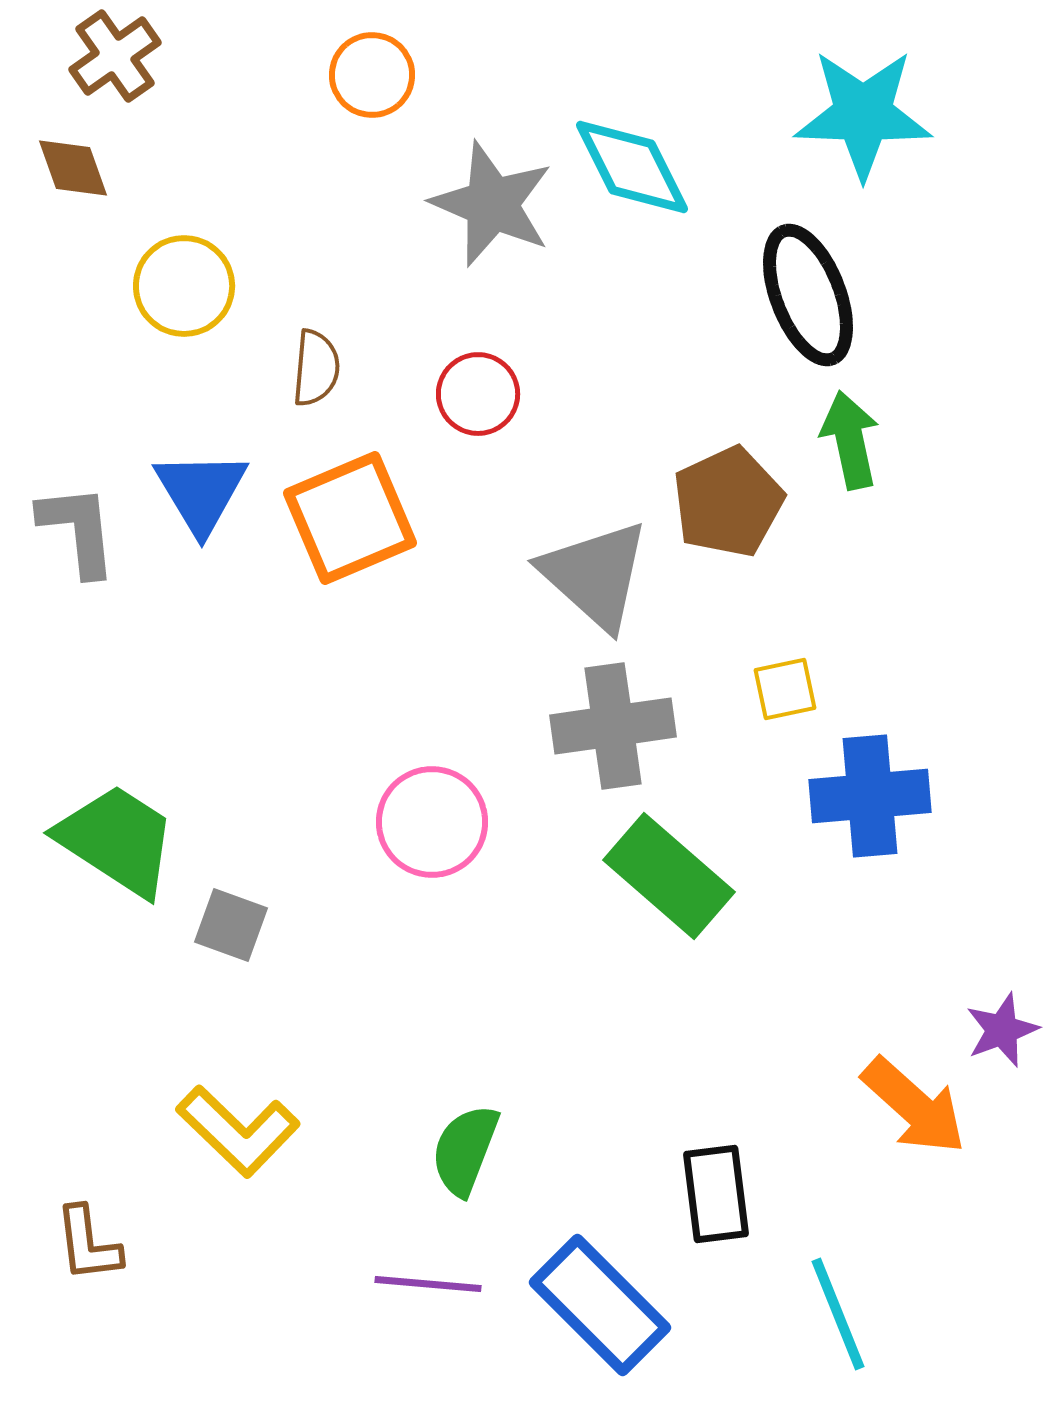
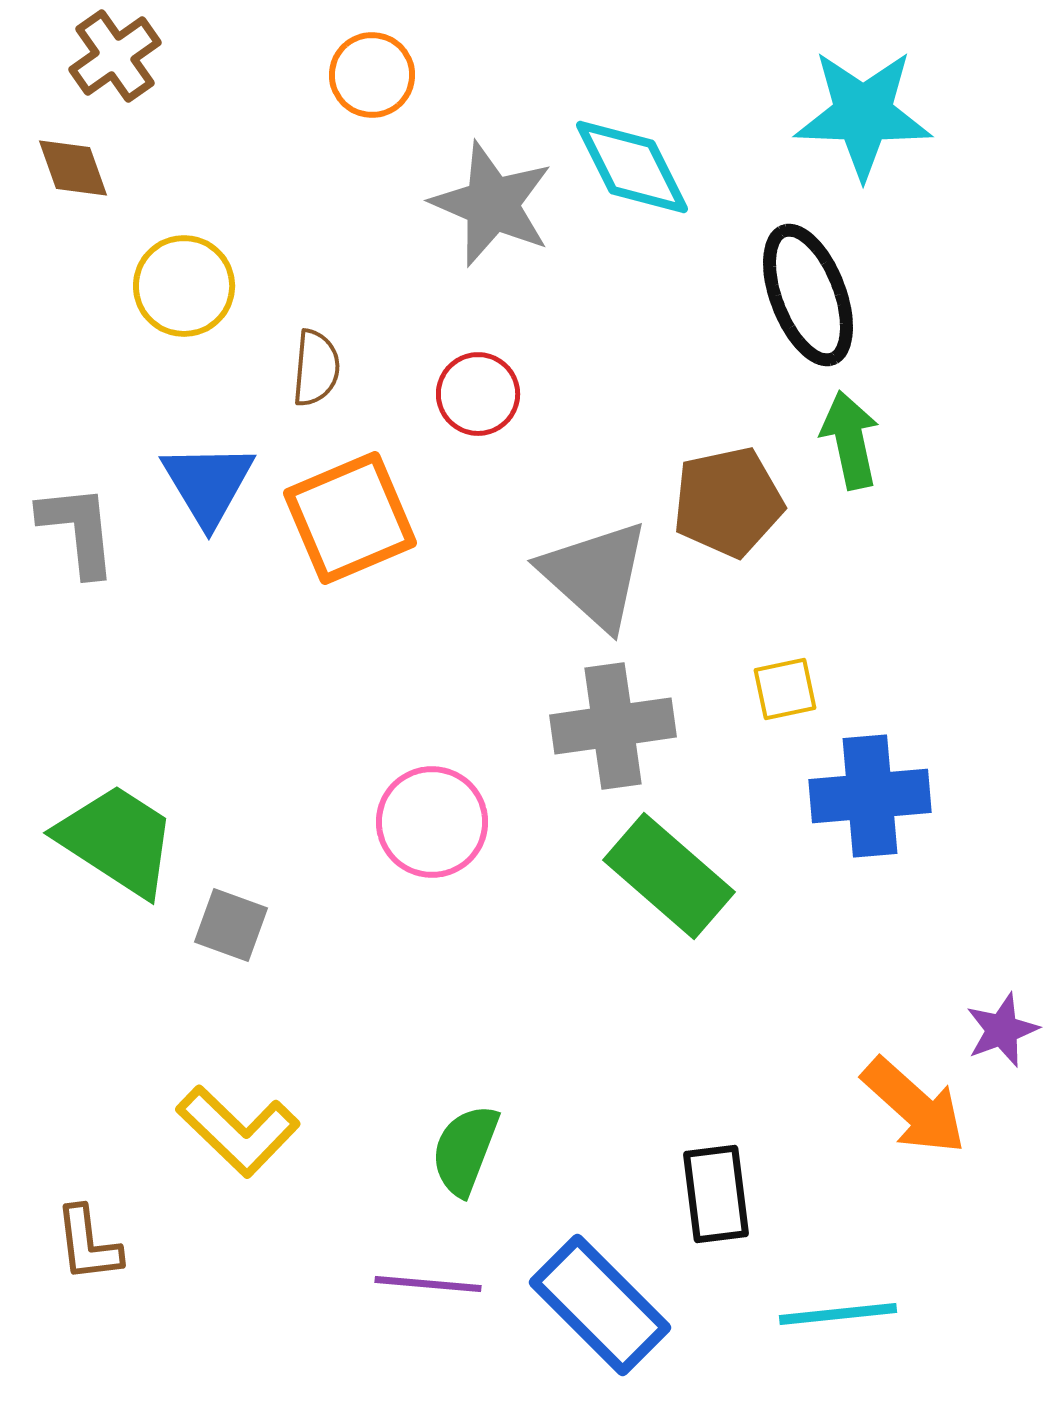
blue triangle: moved 7 px right, 8 px up
brown pentagon: rotated 13 degrees clockwise
cyan line: rotated 74 degrees counterclockwise
